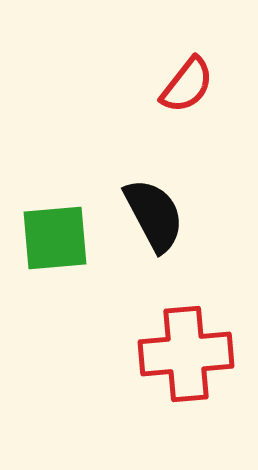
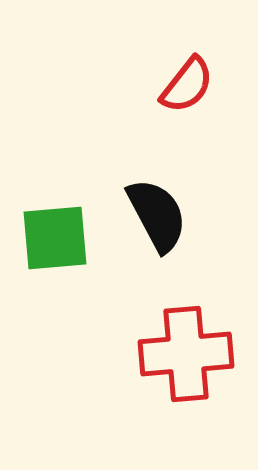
black semicircle: moved 3 px right
